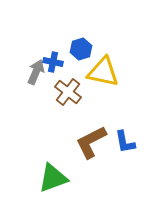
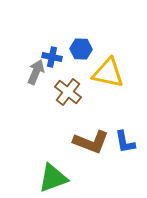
blue hexagon: rotated 20 degrees clockwise
blue cross: moved 1 px left, 5 px up
yellow triangle: moved 5 px right, 1 px down
brown L-shape: rotated 132 degrees counterclockwise
